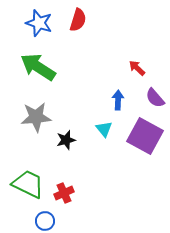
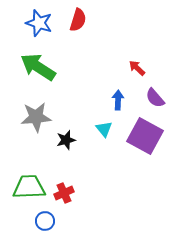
green trapezoid: moved 1 px right, 3 px down; rotated 28 degrees counterclockwise
